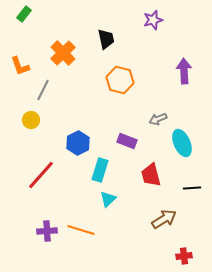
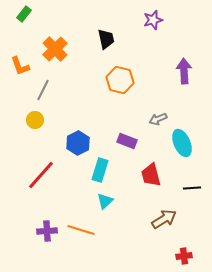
orange cross: moved 8 px left, 4 px up
yellow circle: moved 4 px right
cyan triangle: moved 3 px left, 2 px down
